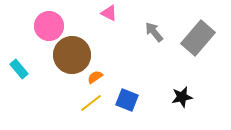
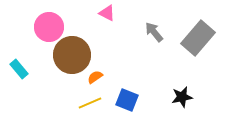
pink triangle: moved 2 px left
pink circle: moved 1 px down
yellow line: moved 1 px left; rotated 15 degrees clockwise
